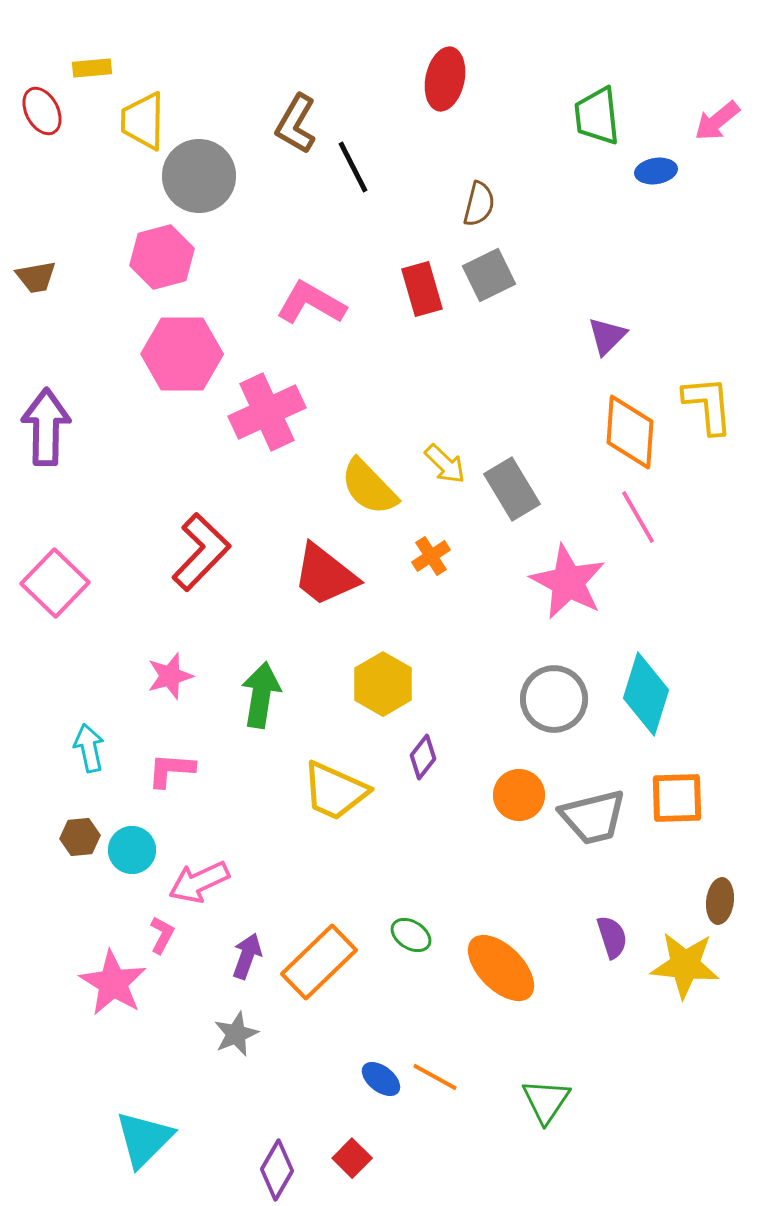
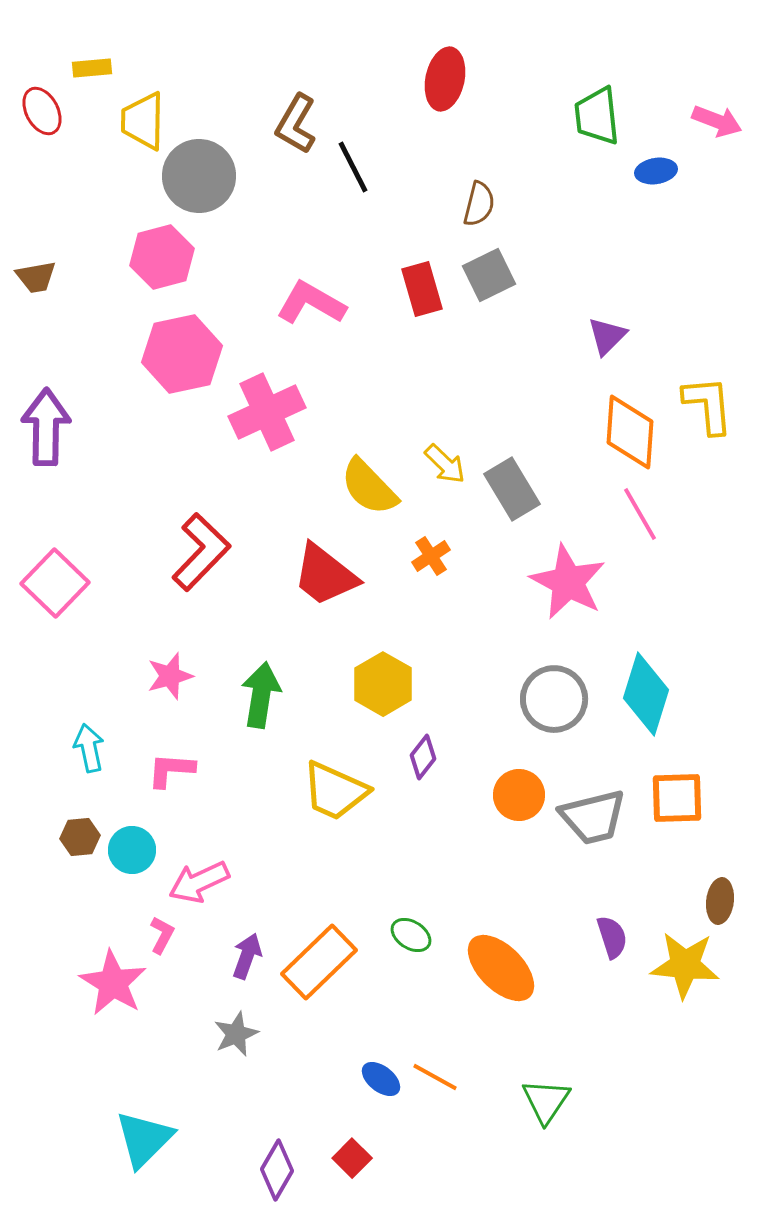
pink arrow at (717, 121): rotated 120 degrees counterclockwise
pink hexagon at (182, 354): rotated 12 degrees counterclockwise
pink line at (638, 517): moved 2 px right, 3 px up
